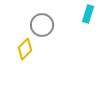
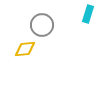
yellow diamond: rotated 40 degrees clockwise
